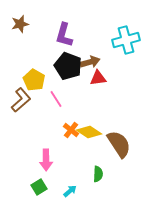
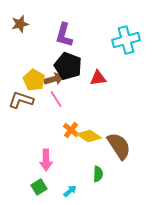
brown arrow: moved 36 px left, 17 px down
brown L-shape: rotated 120 degrees counterclockwise
yellow diamond: moved 4 px down
brown semicircle: moved 2 px down
